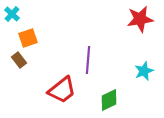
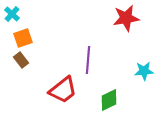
red star: moved 14 px left, 1 px up
orange square: moved 5 px left
brown rectangle: moved 2 px right
cyan star: rotated 18 degrees clockwise
red trapezoid: moved 1 px right
